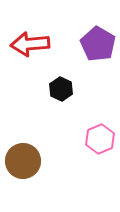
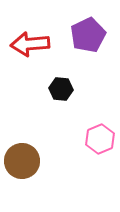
purple pentagon: moved 10 px left, 9 px up; rotated 16 degrees clockwise
black hexagon: rotated 20 degrees counterclockwise
brown circle: moved 1 px left
